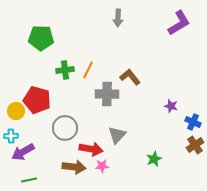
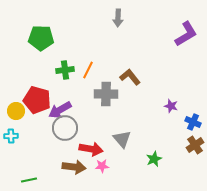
purple L-shape: moved 7 px right, 11 px down
gray cross: moved 1 px left
gray triangle: moved 5 px right, 4 px down; rotated 24 degrees counterclockwise
purple arrow: moved 37 px right, 42 px up
